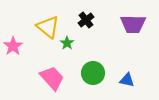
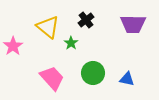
green star: moved 4 px right
blue triangle: moved 1 px up
